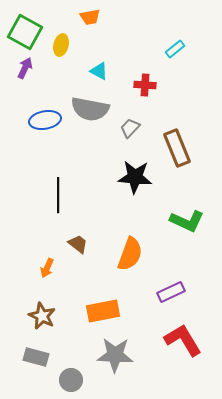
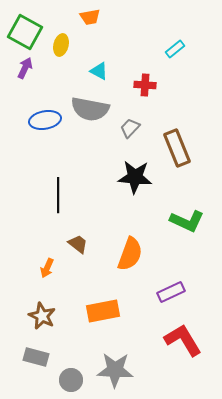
gray star: moved 15 px down
